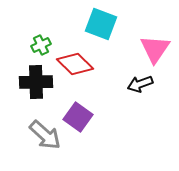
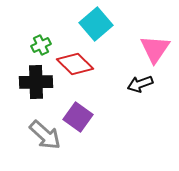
cyan square: moved 5 px left; rotated 28 degrees clockwise
